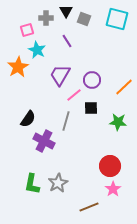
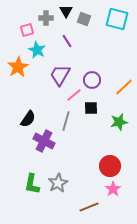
green star: moved 1 px right; rotated 18 degrees counterclockwise
